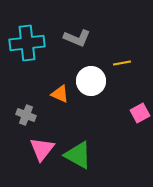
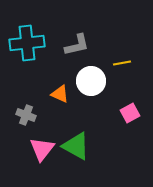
gray L-shape: moved 7 px down; rotated 36 degrees counterclockwise
pink square: moved 10 px left
green triangle: moved 2 px left, 9 px up
